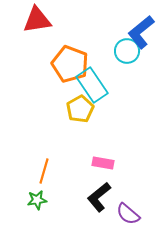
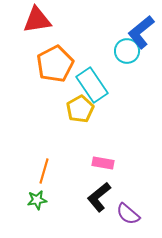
orange pentagon: moved 15 px left; rotated 24 degrees clockwise
